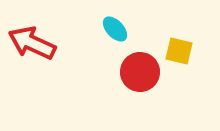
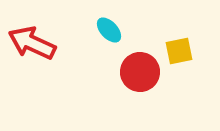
cyan ellipse: moved 6 px left, 1 px down
yellow square: rotated 24 degrees counterclockwise
